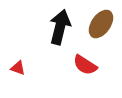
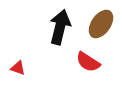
red semicircle: moved 3 px right, 3 px up
